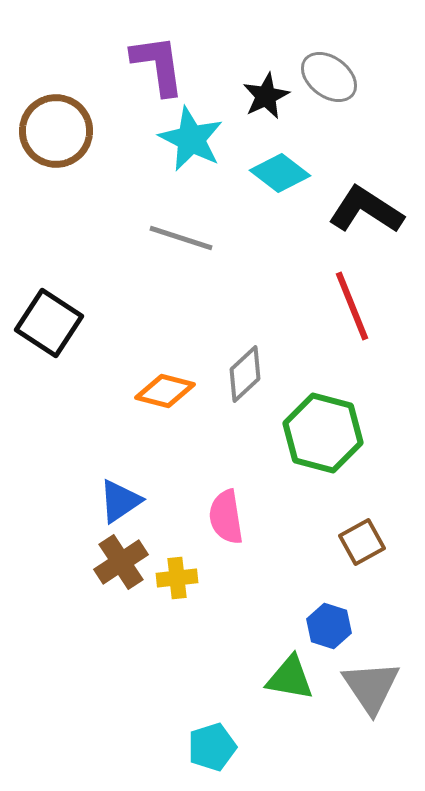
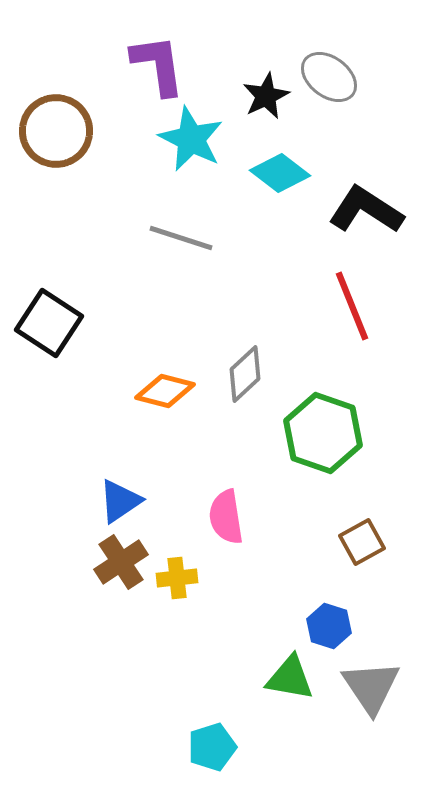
green hexagon: rotated 4 degrees clockwise
